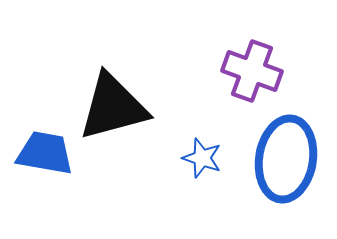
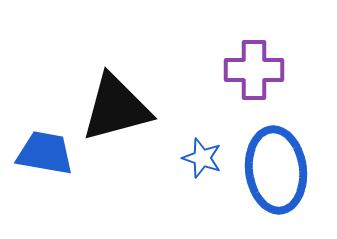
purple cross: moved 2 px right, 1 px up; rotated 20 degrees counterclockwise
black triangle: moved 3 px right, 1 px down
blue ellipse: moved 10 px left, 11 px down; rotated 16 degrees counterclockwise
